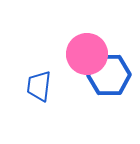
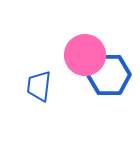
pink circle: moved 2 px left, 1 px down
